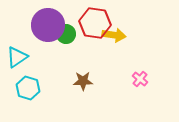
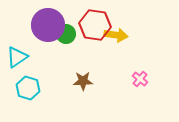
red hexagon: moved 2 px down
yellow arrow: moved 2 px right
